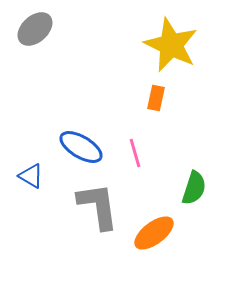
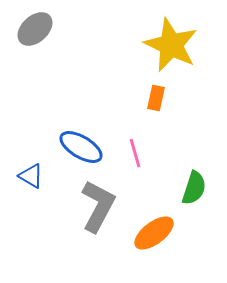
gray L-shape: rotated 36 degrees clockwise
